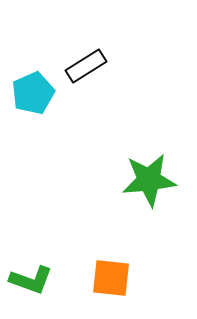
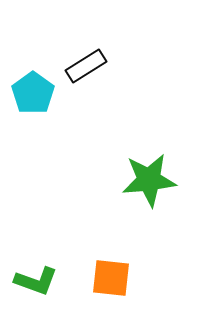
cyan pentagon: rotated 12 degrees counterclockwise
green L-shape: moved 5 px right, 1 px down
